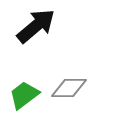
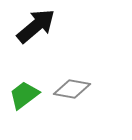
gray diamond: moved 3 px right, 1 px down; rotated 9 degrees clockwise
